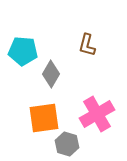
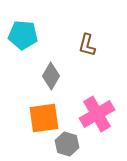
cyan pentagon: moved 16 px up
gray diamond: moved 2 px down
